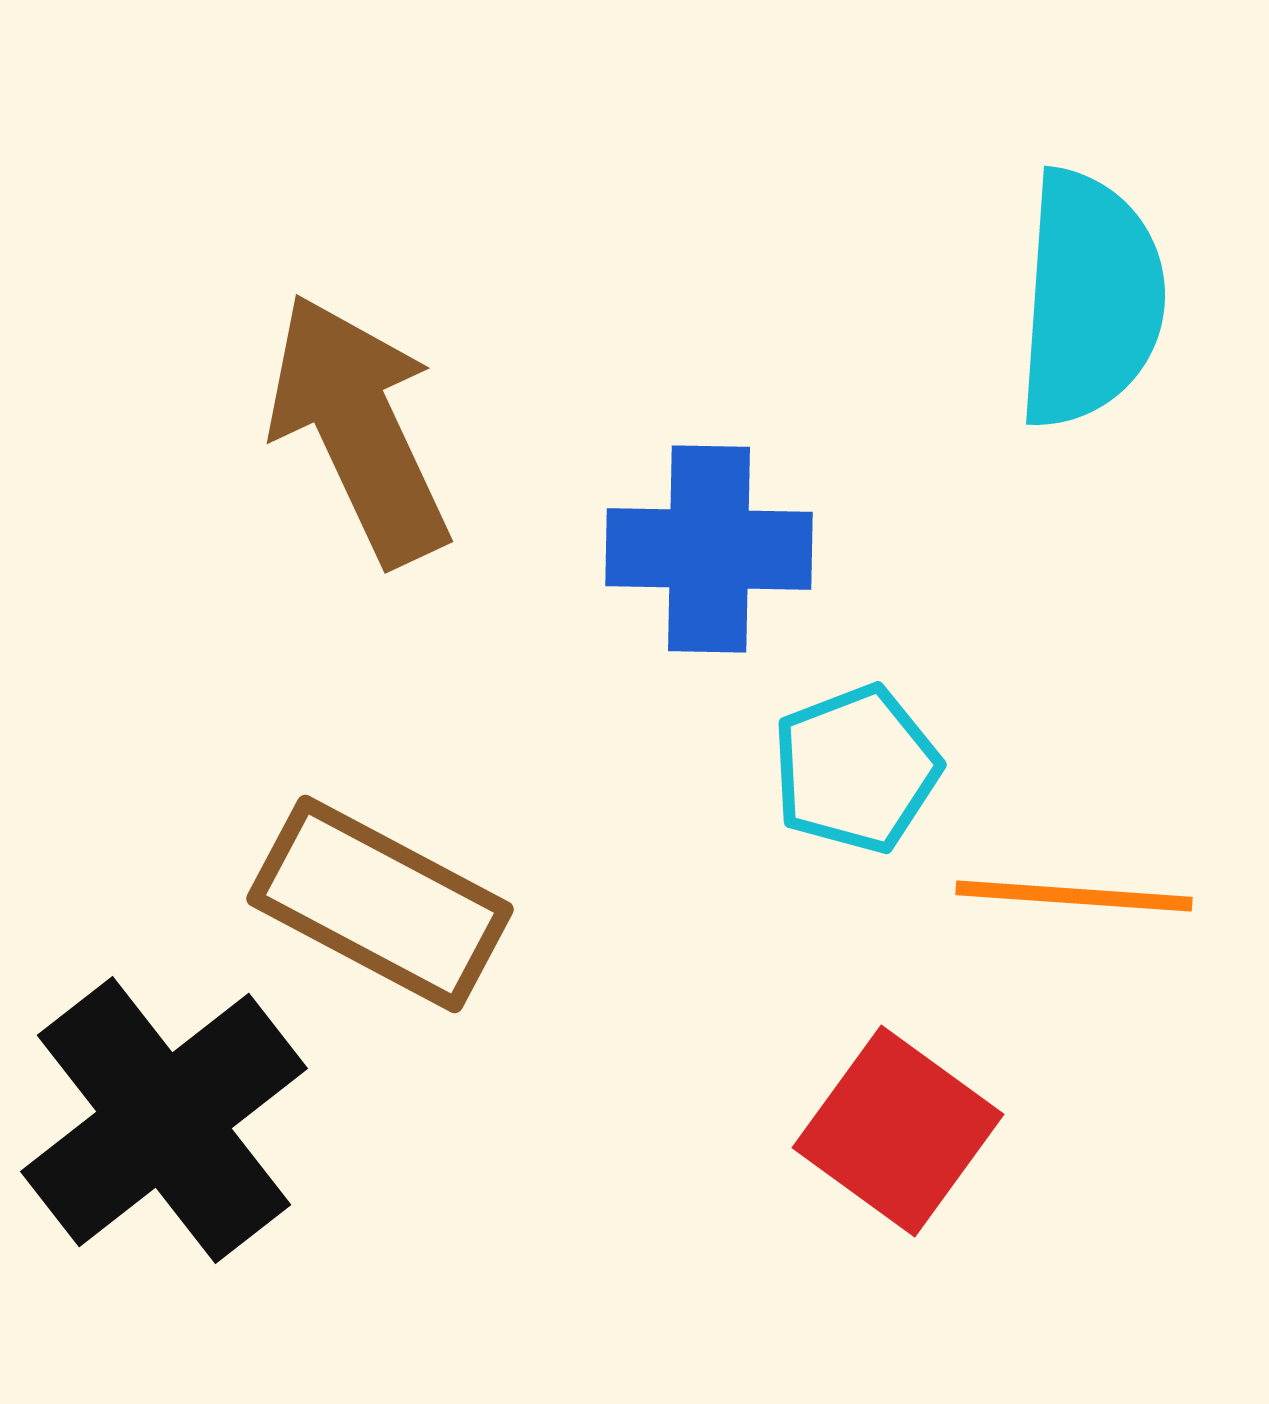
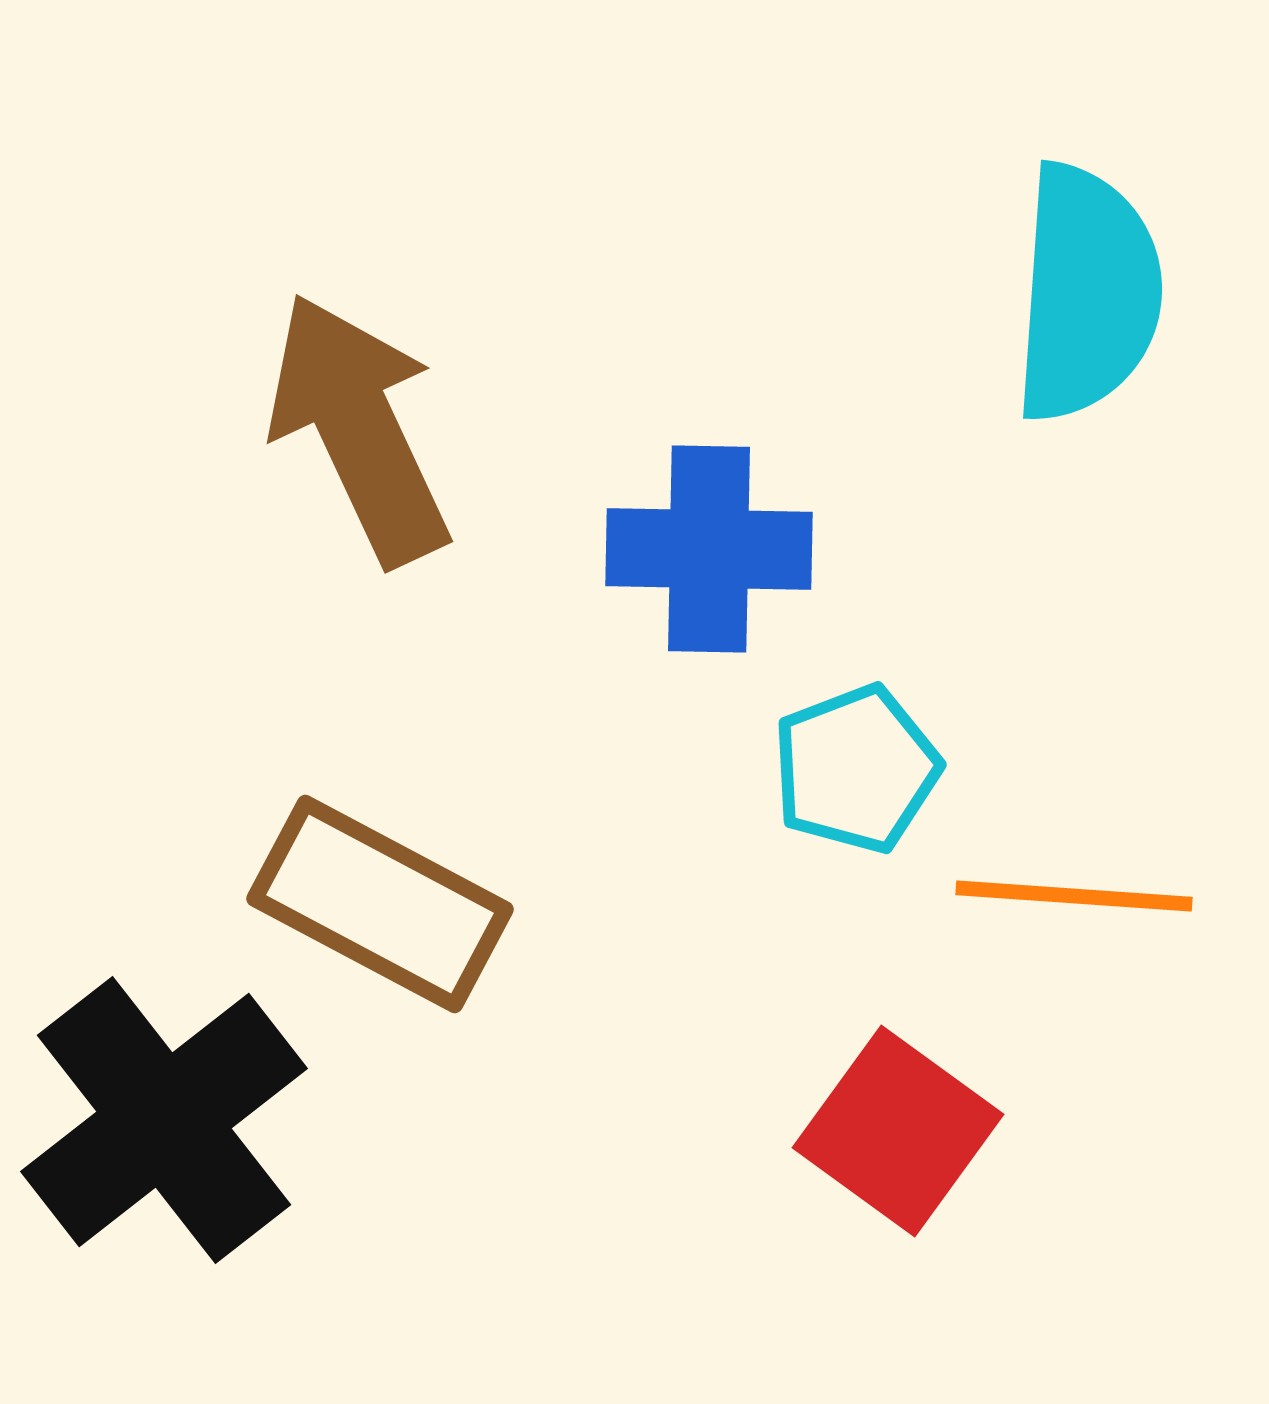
cyan semicircle: moved 3 px left, 6 px up
